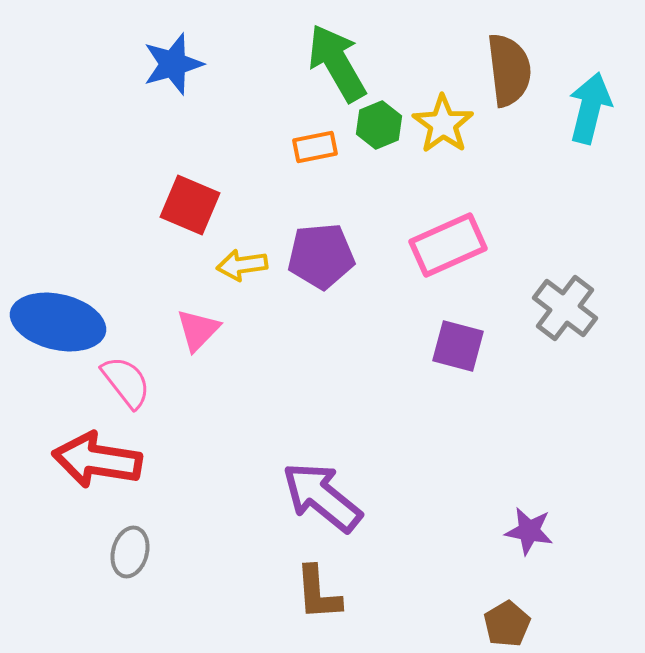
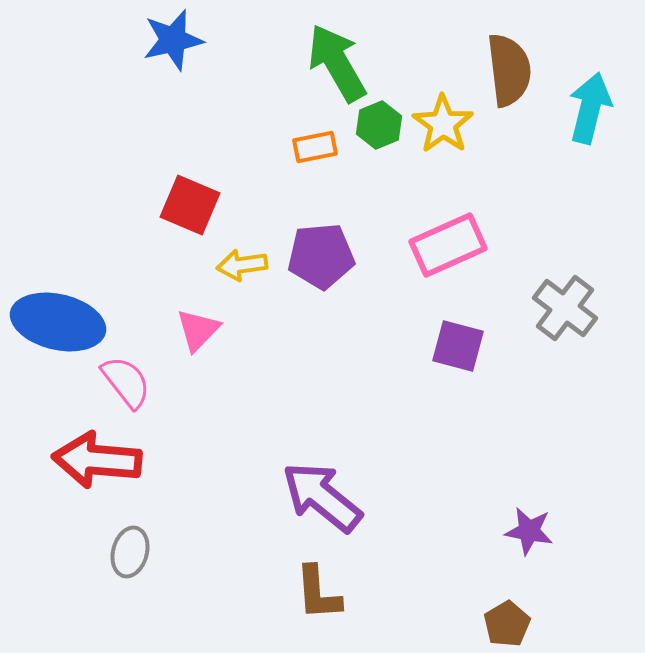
blue star: moved 24 px up; rotated 4 degrees clockwise
red arrow: rotated 4 degrees counterclockwise
